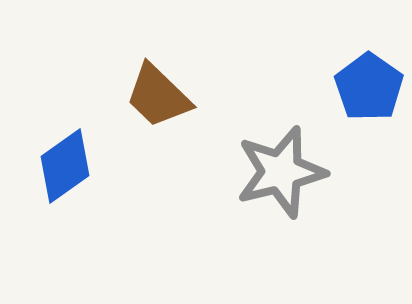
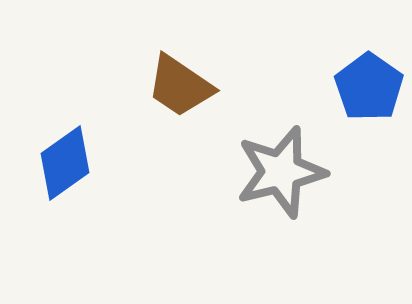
brown trapezoid: moved 22 px right, 10 px up; rotated 10 degrees counterclockwise
blue diamond: moved 3 px up
